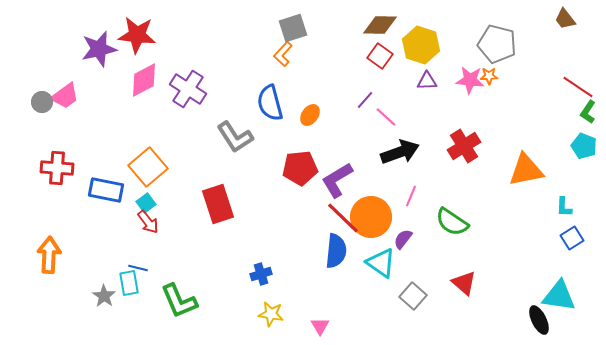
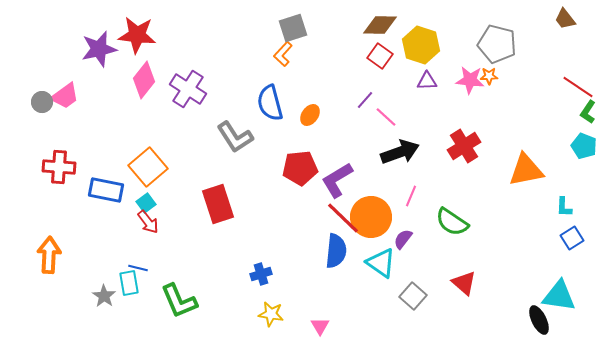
pink diamond at (144, 80): rotated 24 degrees counterclockwise
red cross at (57, 168): moved 2 px right, 1 px up
